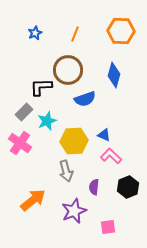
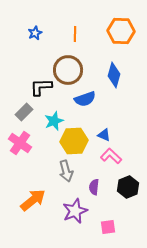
orange line: rotated 21 degrees counterclockwise
cyan star: moved 7 px right
purple star: moved 1 px right
